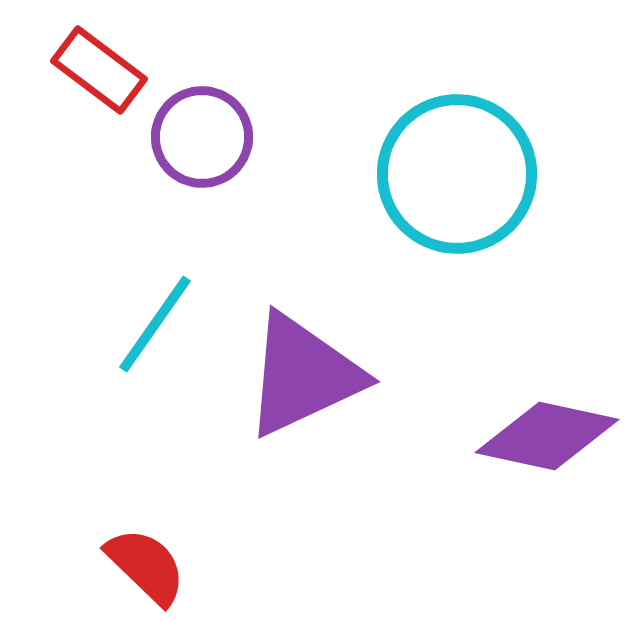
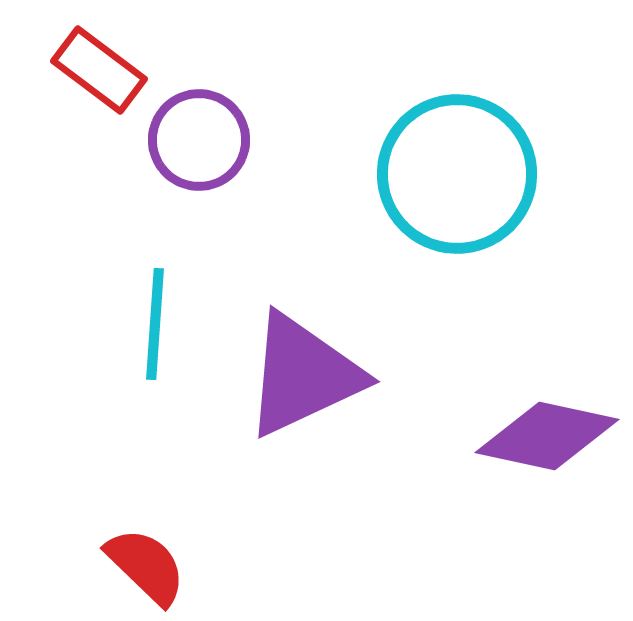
purple circle: moved 3 px left, 3 px down
cyan line: rotated 31 degrees counterclockwise
